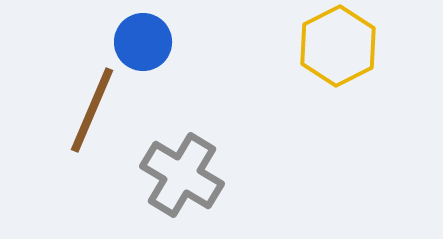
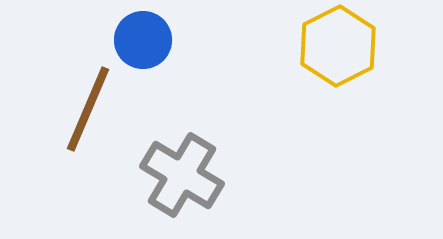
blue circle: moved 2 px up
brown line: moved 4 px left, 1 px up
